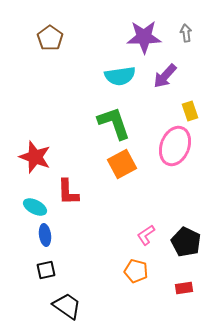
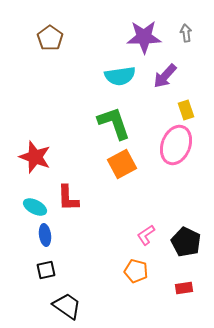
yellow rectangle: moved 4 px left, 1 px up
pink ellipse: moved 1 px right, 1 px up
red L-shape: moved 6 px down
